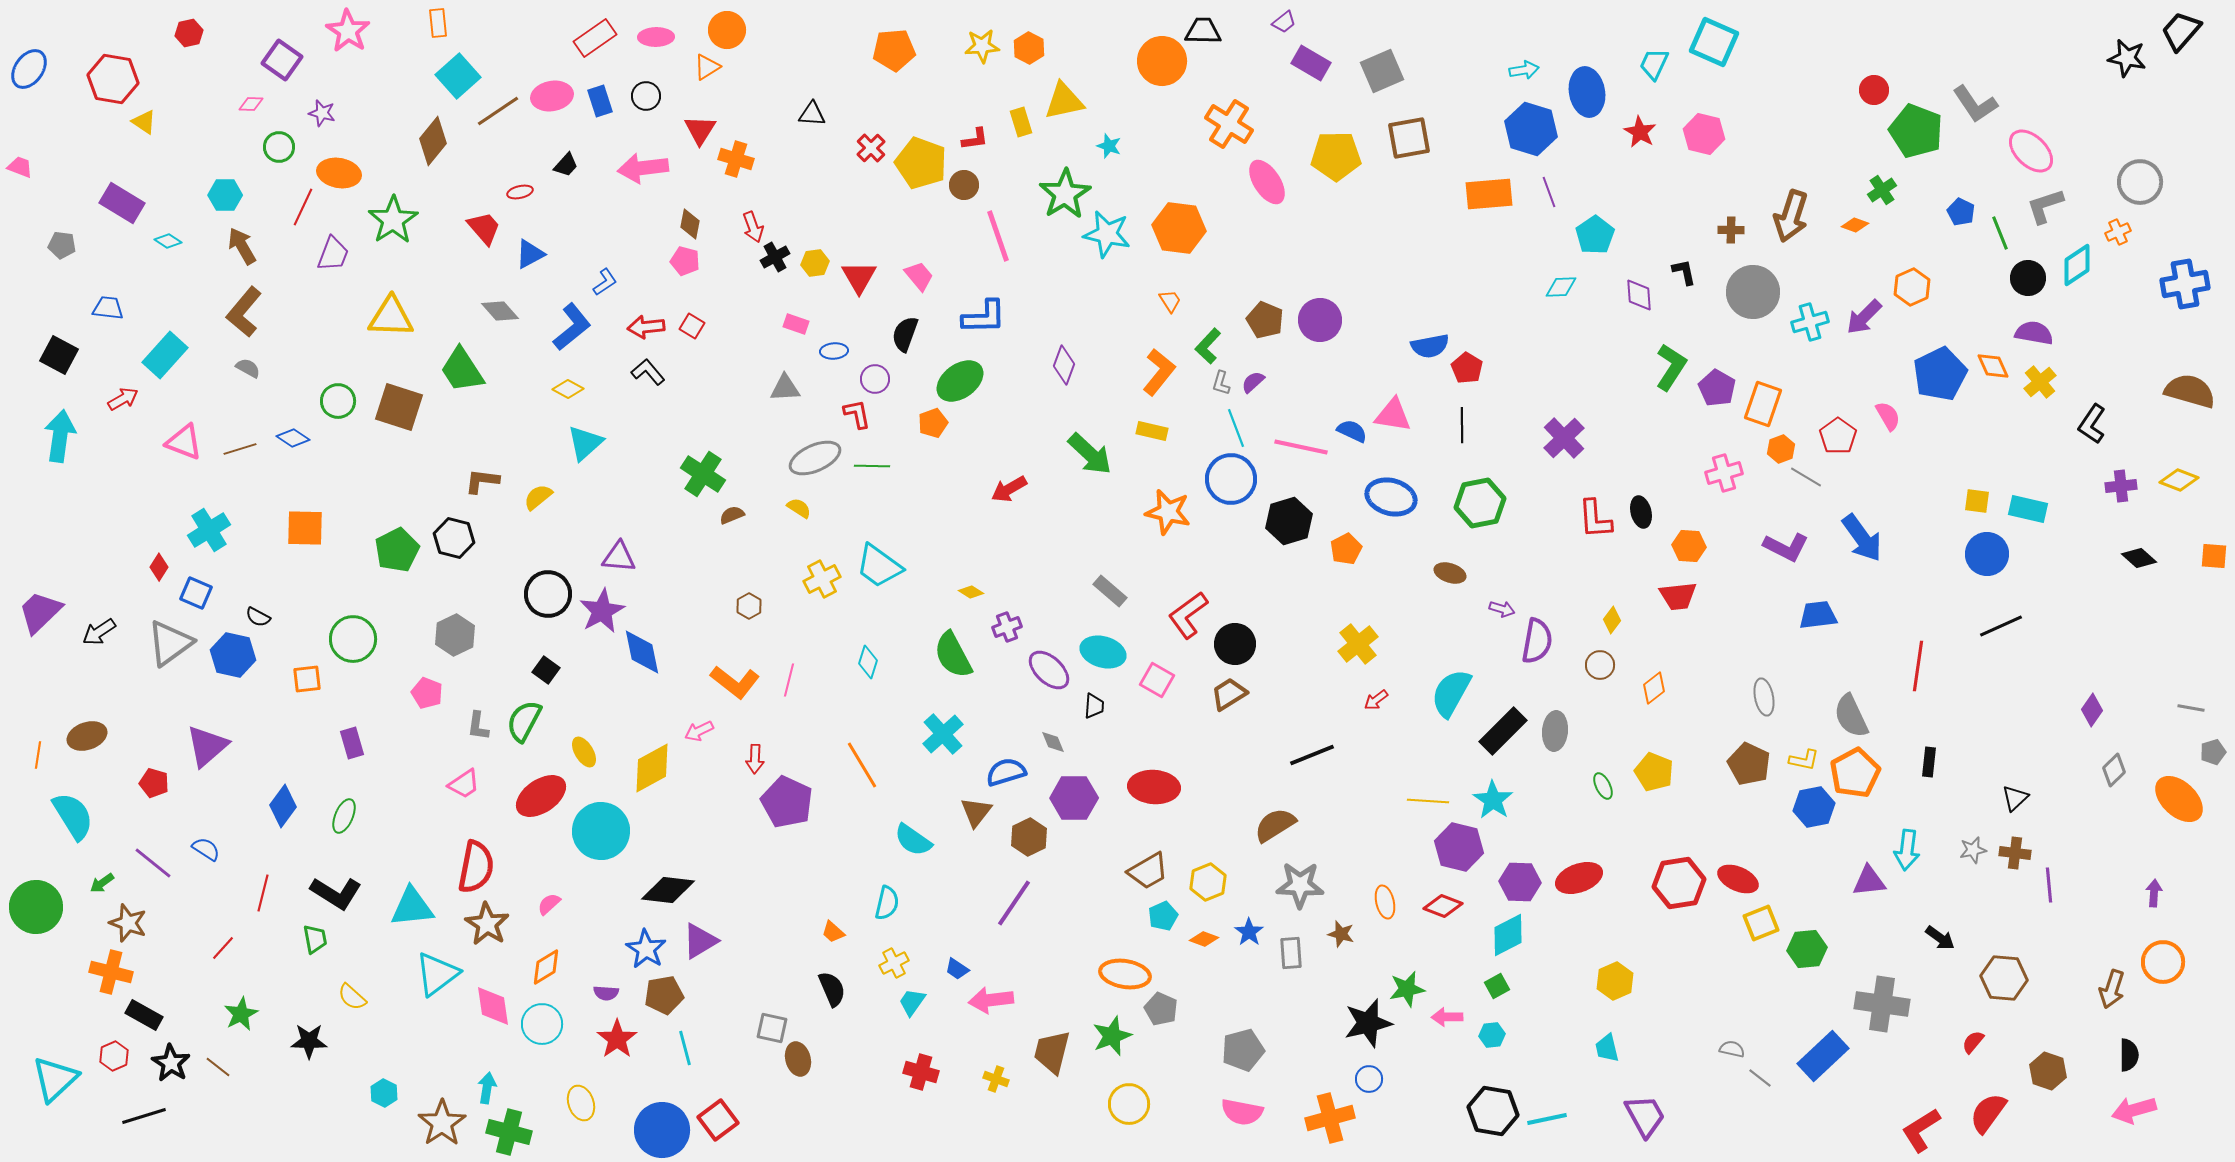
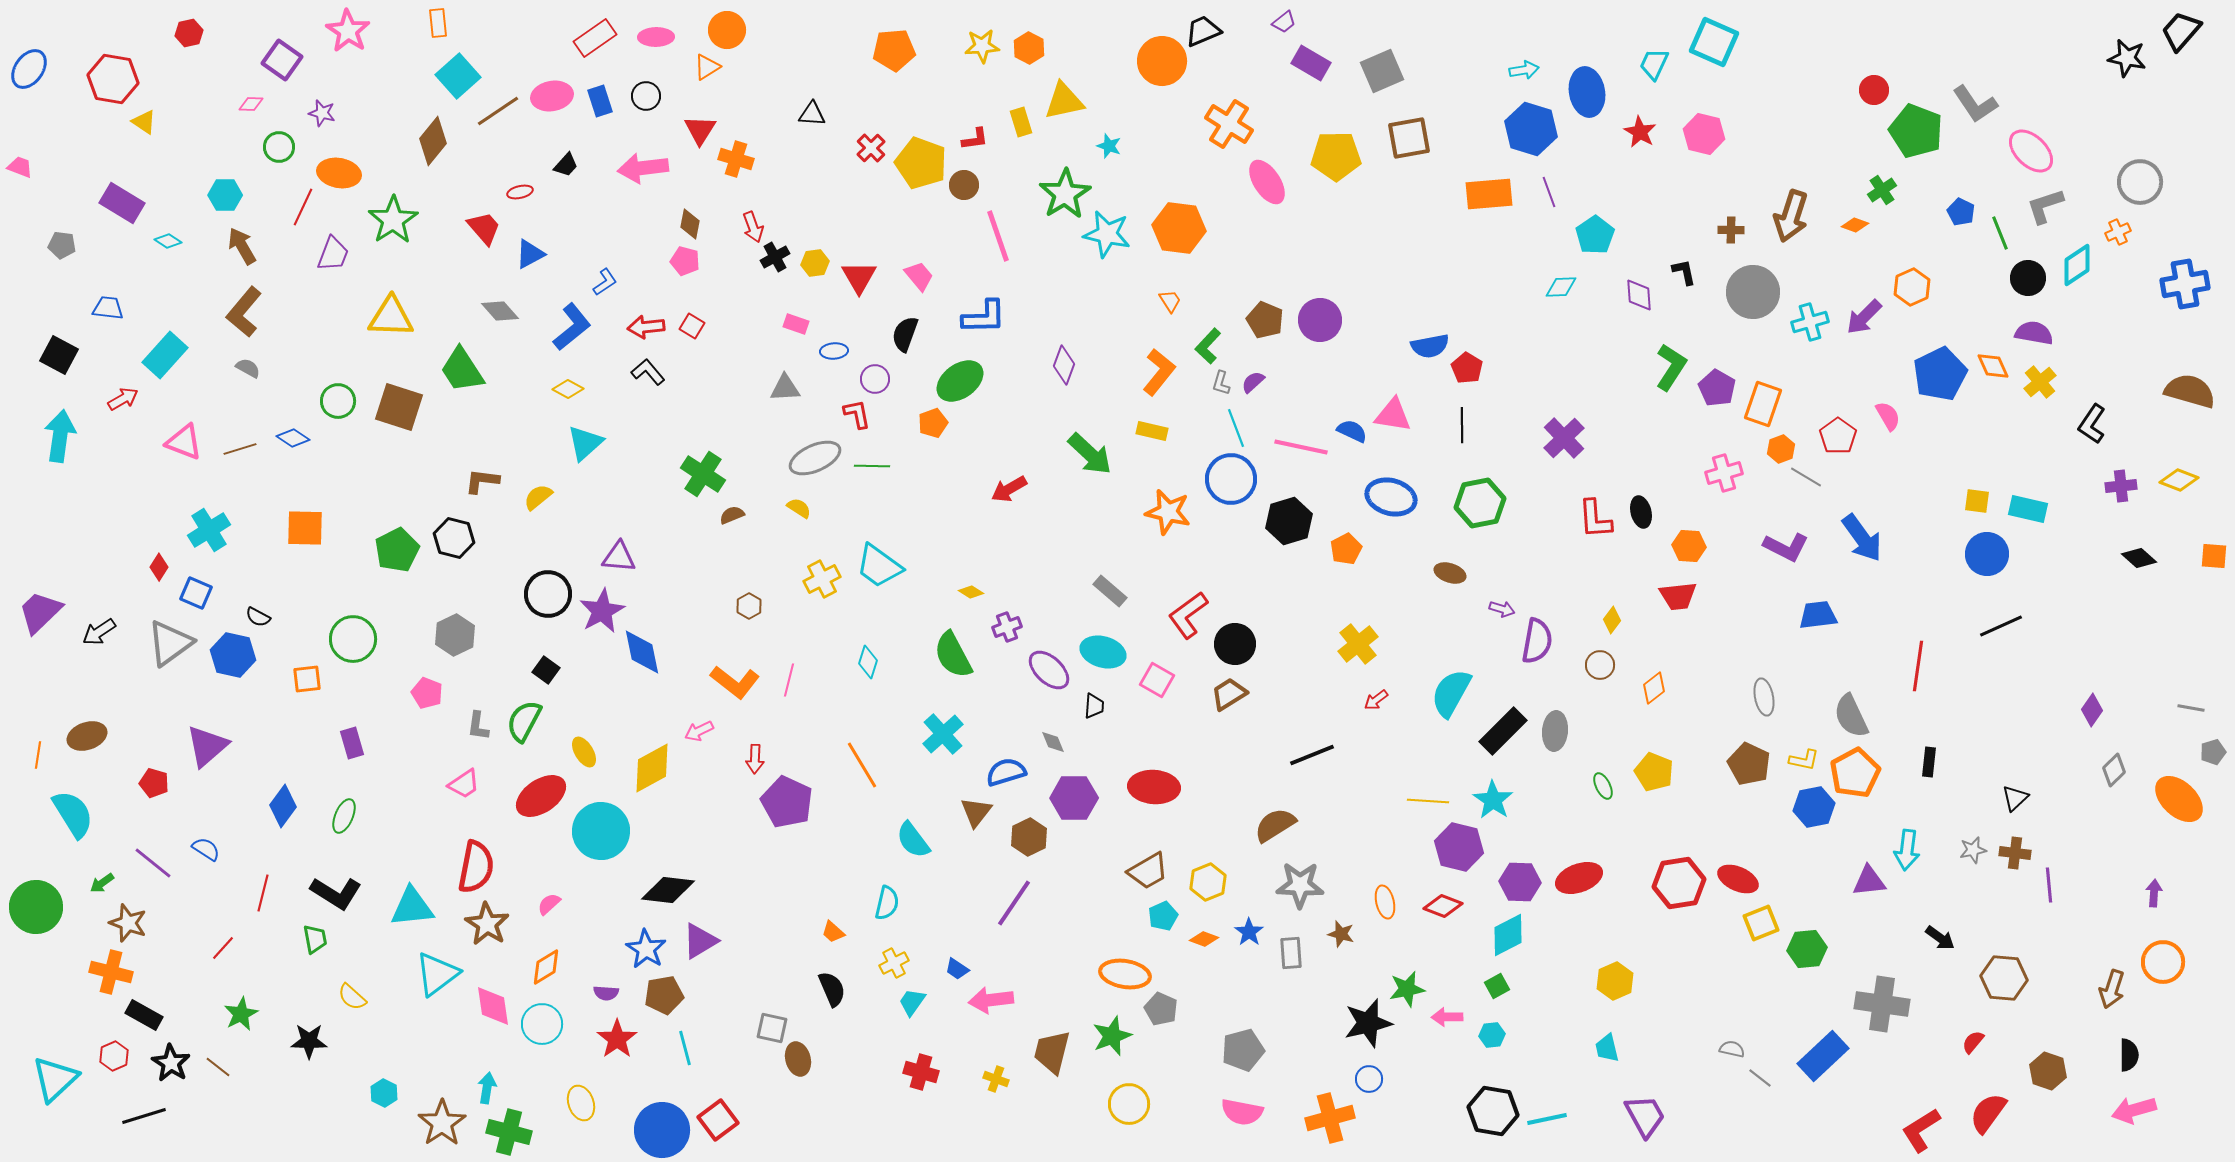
black trapezoid at (1203, 31): rotated 24 degrees counterclockwise
cyan semicircle at (73, 816): moved 2 px up
cyan semicircle at (913, 840): rotated 18 degrees clockwise
